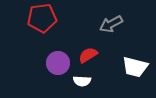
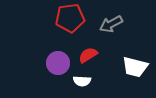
red pentagon: moved 28 px right
